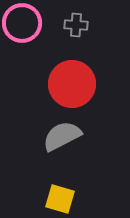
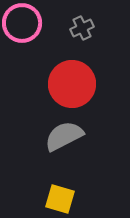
gray cross: moved 6 px right, 3 px down; rotated 30 degrees counterclockwise
gray semicircle: moved 2 px right
